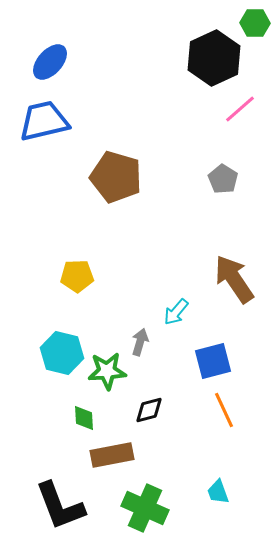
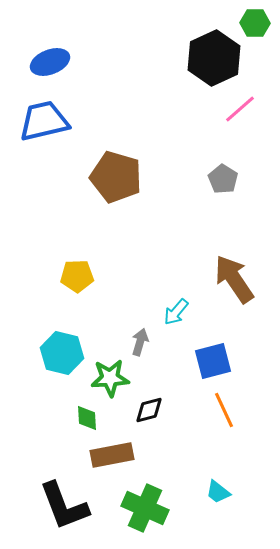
blue ellipse: rotated 27 degrees clockwise
green star: moved 3 px right, 7 px down
green diamond: moved 3 px right
cyan trapezoid: rotated 32 degrees counterclockwise
black L-shape: moved 4 px right
